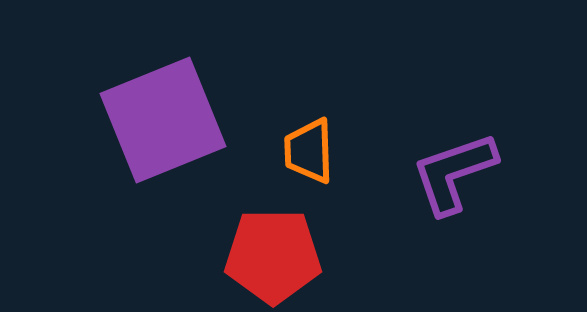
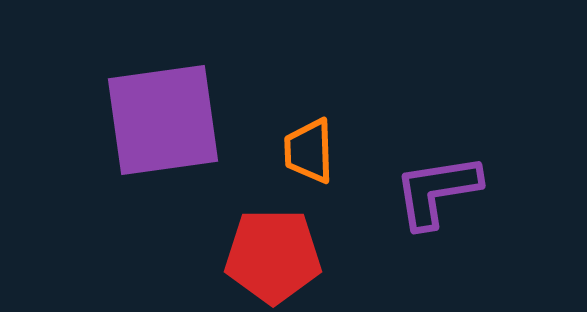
purple square: rotated 14 degrees clockwise
purple L-shape: moved 17 px left, 18 px down; rotated 10 degrees clockwise
